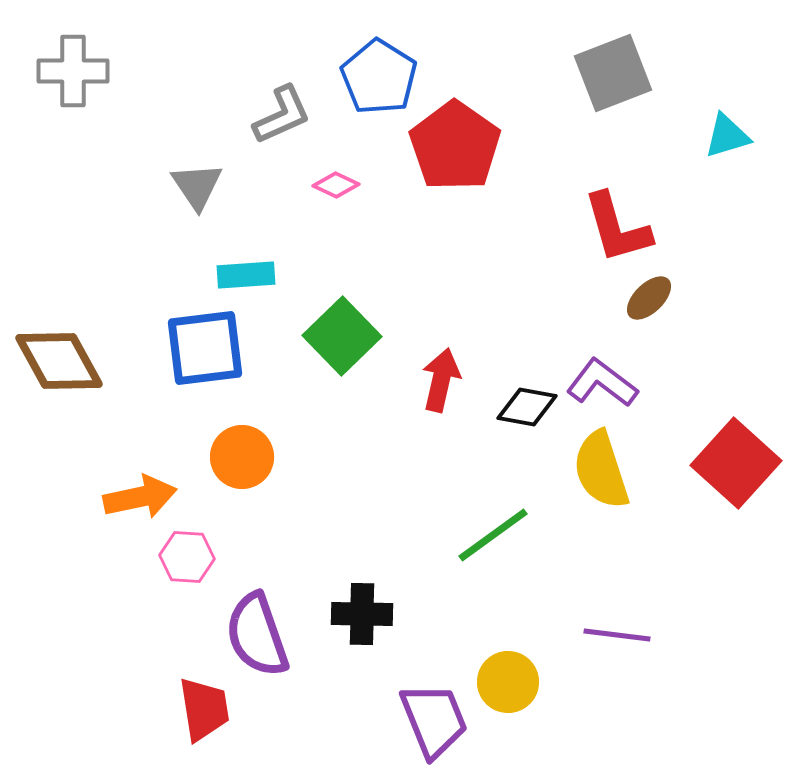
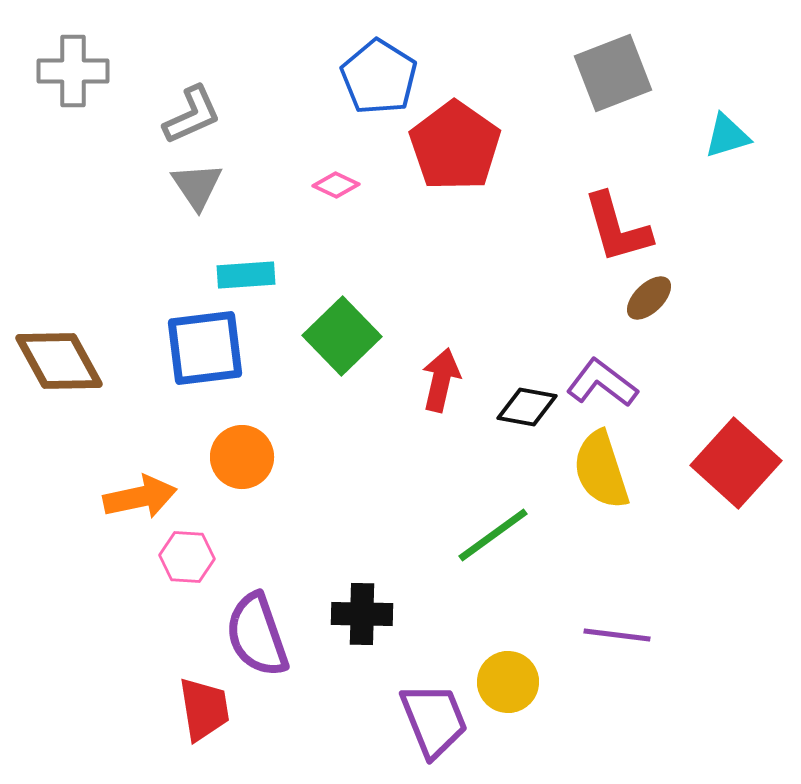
gray L-shape: moved 90 px left
